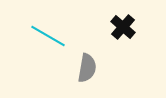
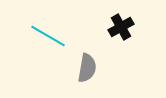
black cross: moved 2 px left; rotated 20 degrees clockwise
